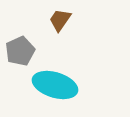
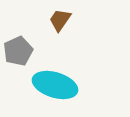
gray pentagon: moved 2 px left
